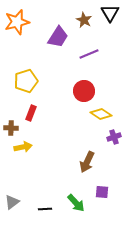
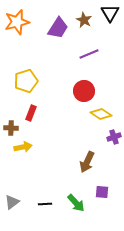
purple trapezoid: moved 9 px up
black line: moved 5 px up
